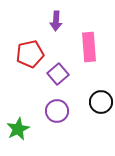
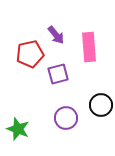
purple arrow: moved 14 px down; rotated 42 degrees counterclockwise
purple square: rotated 25 degrees clockwise
black circle: moved 3 px down
purple circle: moved 9 px right, 7 px down
green star: rotated 25 degrees counterclockwise
